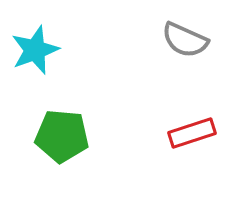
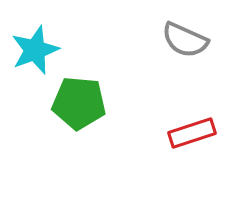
green pentagon: moved 17 px right, 33 px up
